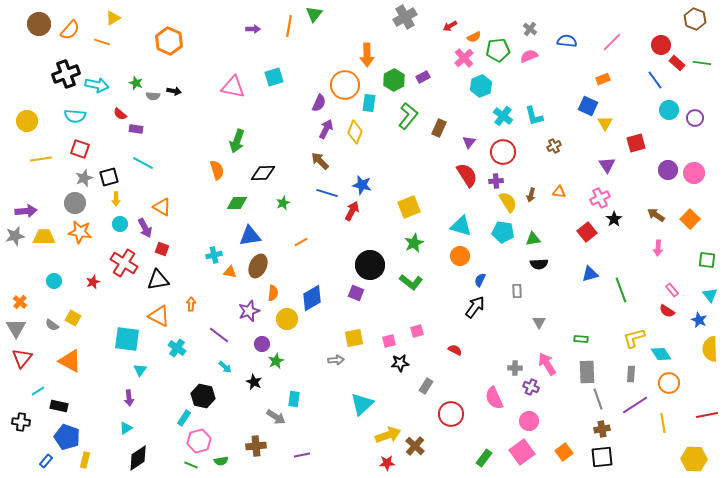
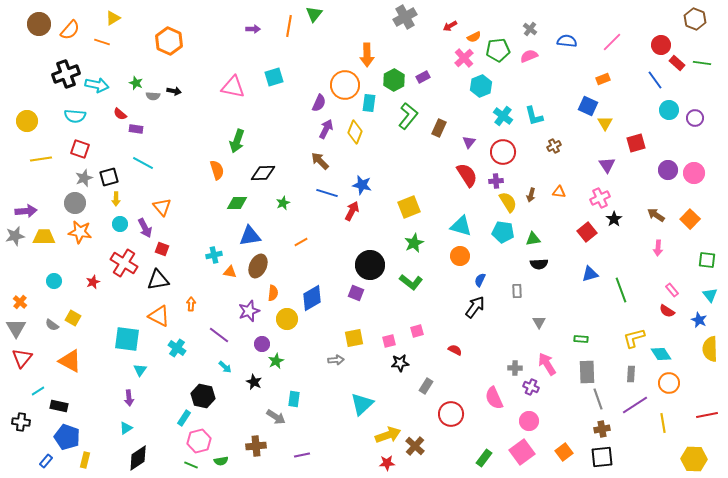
orange triangle at (162, 207): rotated 18 degrees clockwise
